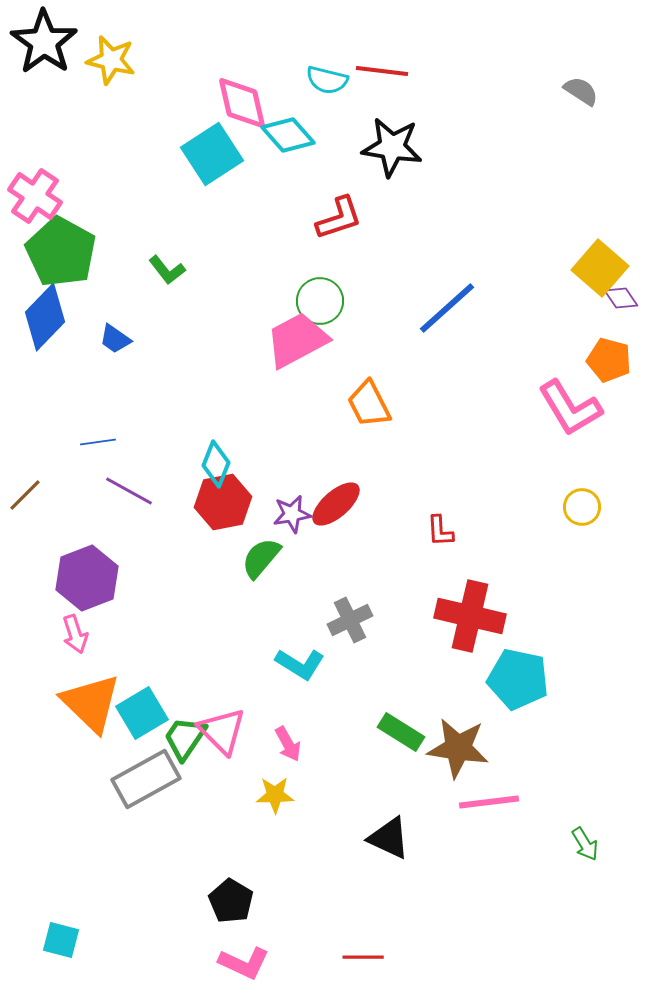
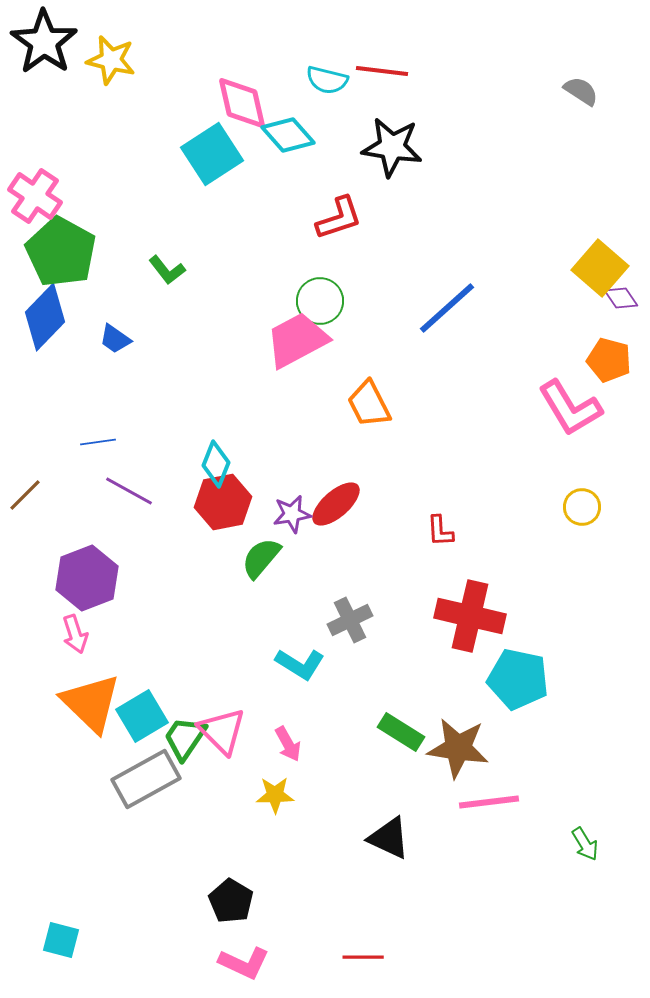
cyan square at (142, 713): moved 3 px down
